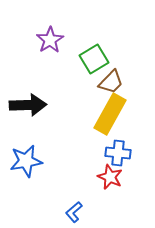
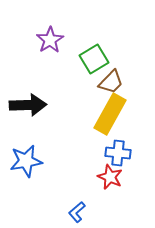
blue L-shape: moved 3 px right
